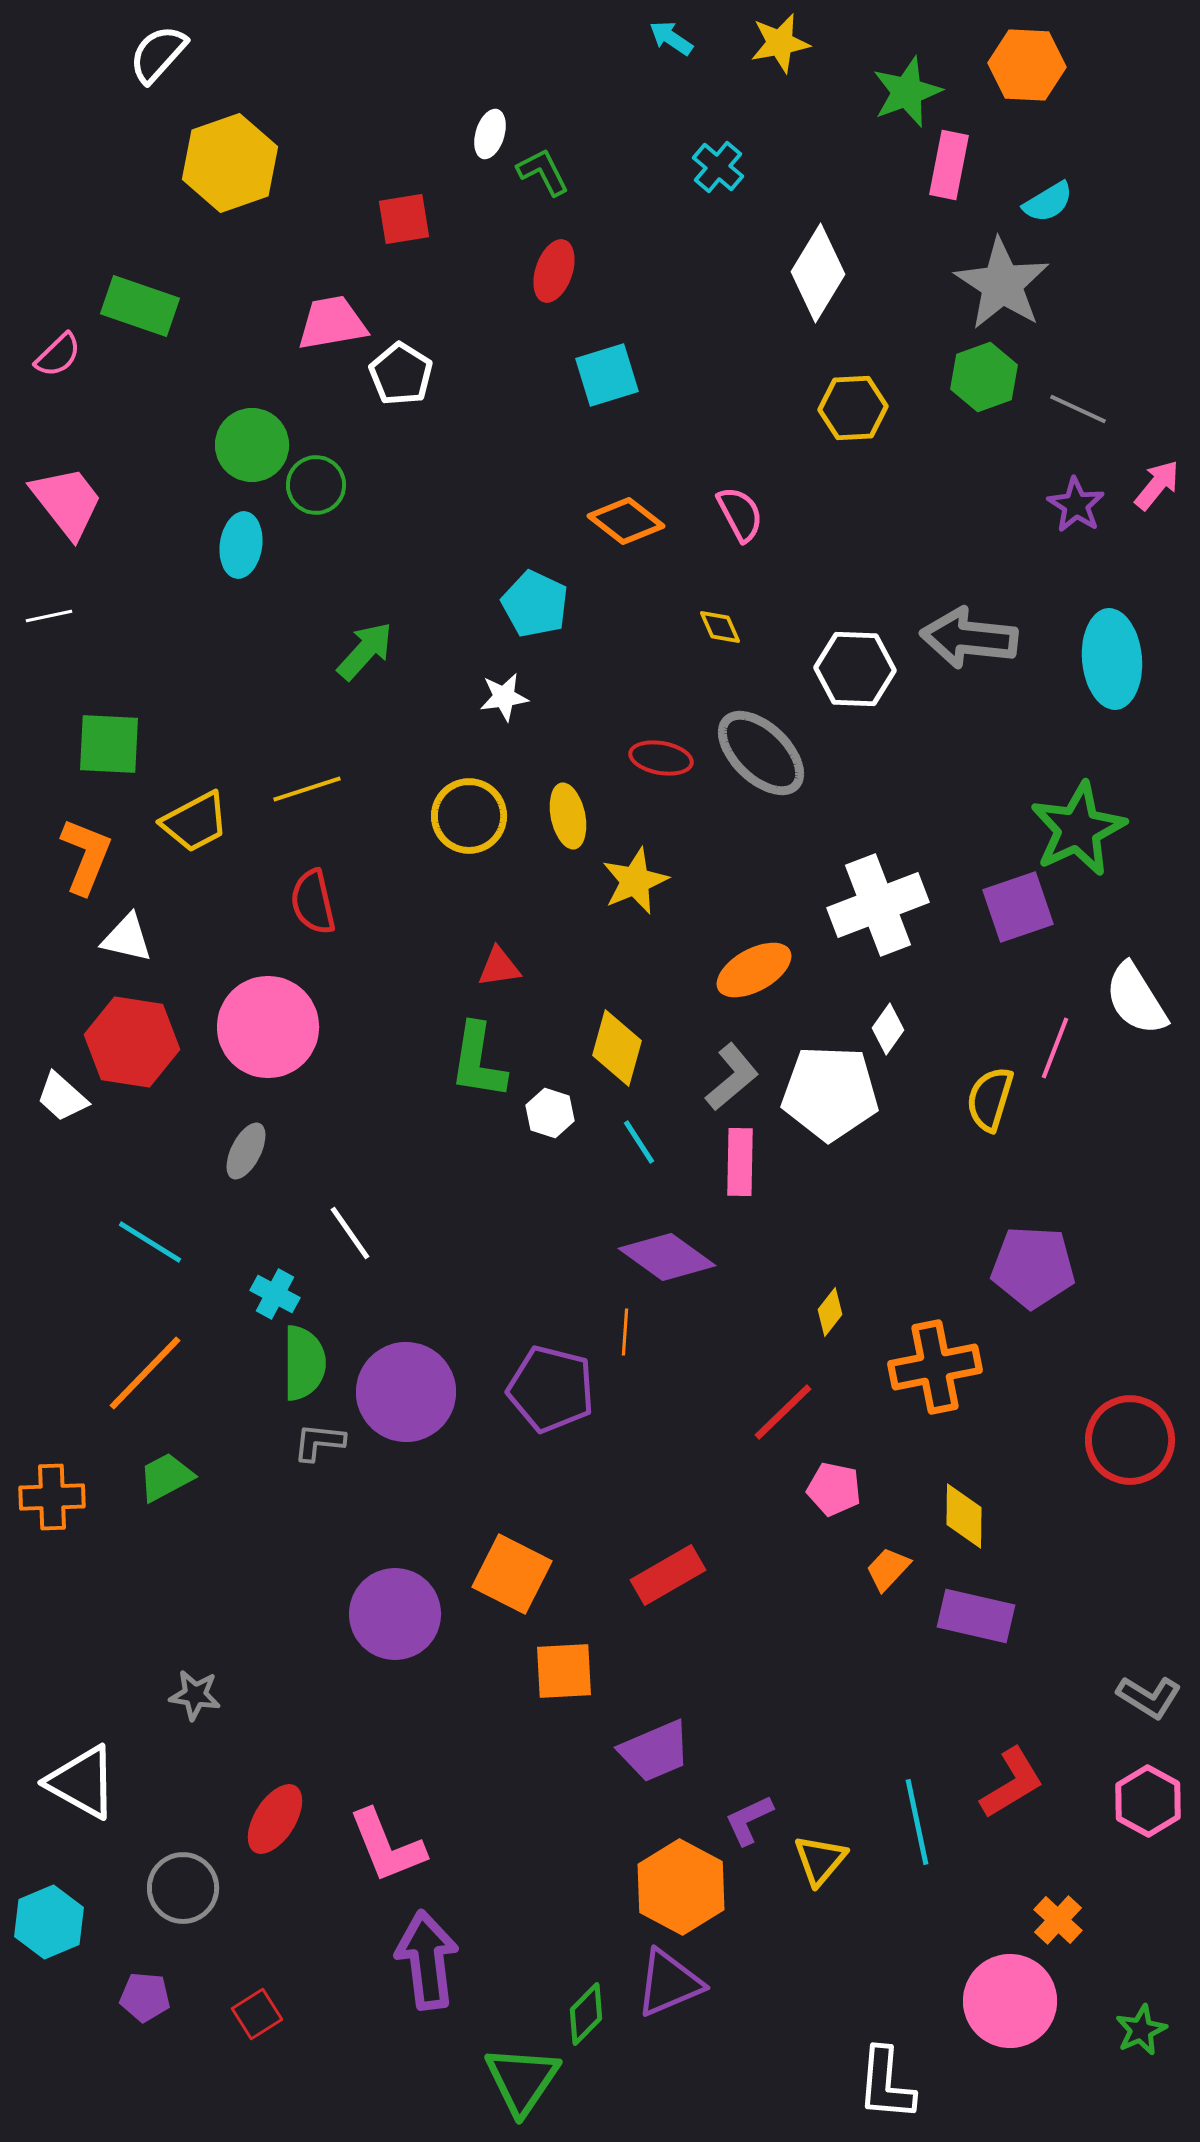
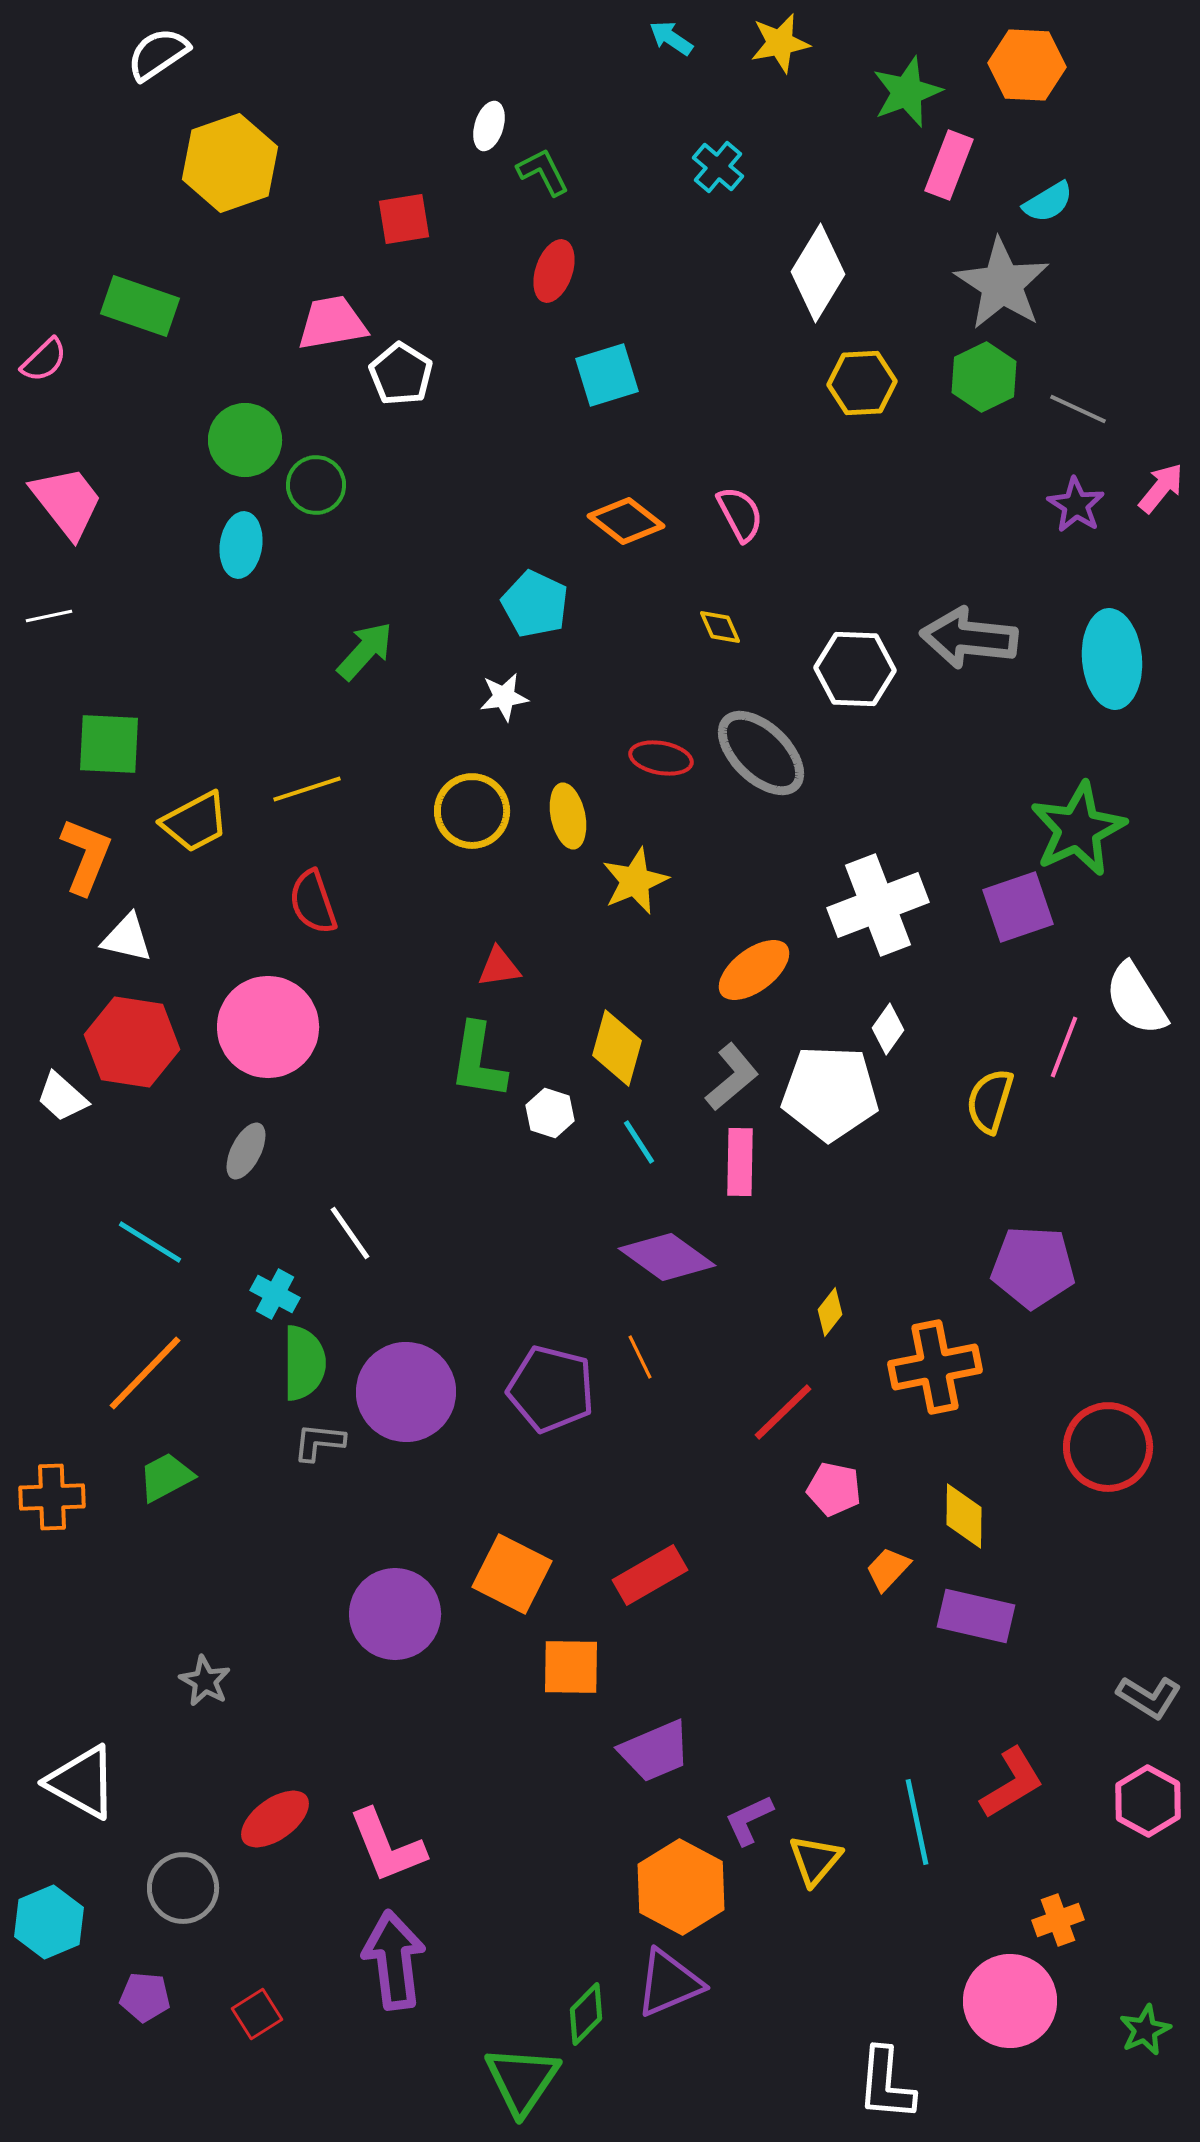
white semicircle at (158, 54): rotated 14 degrees clockwise
white ellipse at (490, 134): moved 1 px left, 8 px up
pink rectangle at (949, 165): rotated 10 degrees clockwise
pink semicircle at (58, 355): moved 14 px left, 5 px down
green hexagon at (984, 377): rotated 6 degrees counterclockwise
yellow hexagon at (853, 408): moved 9 px right, 25 px up
green circle at (252, 445): moved 7 px left, 5 px up
pink arrow at (1157, 485): moved 4 px right, 3 px down
yellow circle at (469, 816): moved 3 px right, 5 px up
red semicircle at (313, 902): rotated 6 degrees counterclockwise
orange ellipse at (754, 970): rotated 8 degrees counterclockwise
pink line at (1055, 1048): moved 9 px right, 1 px up
yellow semicircle at (990, 1099): moved 2 px down
orange line at (625, 1332): moved 15 px right, 25 px down; rotated 30 degrees counterclockwise
red circle at (1130, 1440): moved 22 px left, 7 px down
red rectangle at (668, 1575): moved 18 px left
orange square at (564, 1671): moved 7 px right, 4 px up; rotated 4 degrees clockwise
gray star at (195, 1695): moved 10 px right, 14 px up; rotated 21 degrees clockwise
red ellipse at (275, 1819): rotated 22 degrees clockwise
yellow triangle at (820, 1860): moved 5 px left
orange cross at (1058, 1920): rotated 27 degrees clockwise
purple arrow at (427, 1960): moved 33 px left
green star at (1141, 2030): moved 4 px right
